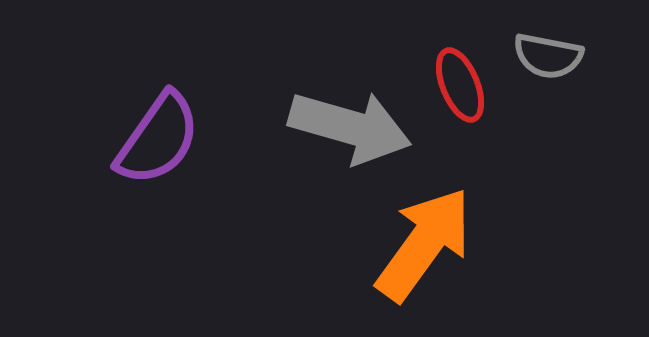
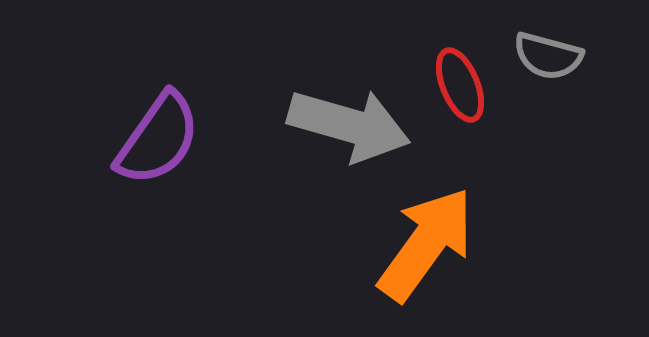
gray semicircle: rotated 4 degrees clockwise
gray arrow: moved 1 px left, 2 px up
orange arrow: moved 2 px right
